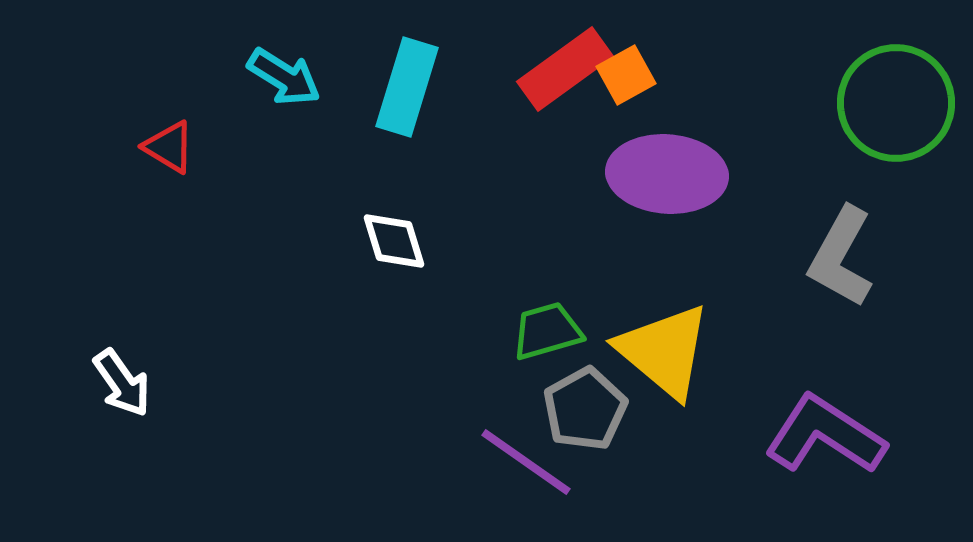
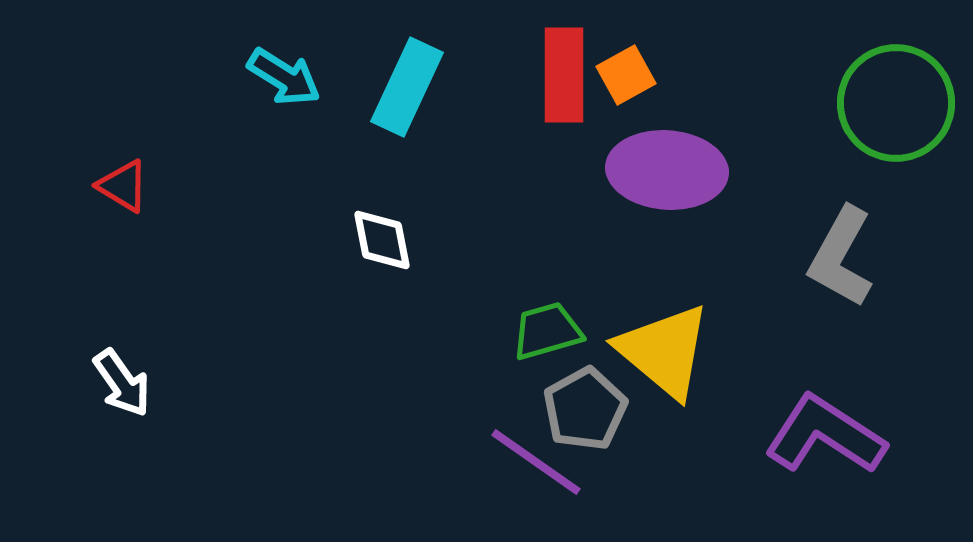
red rectangle: moved 1 px left, 6 px down; rotated 54 degrees counterclockwise
cyan rectangle: rotated 8 degrees clockwise
red triangle: moved 46 px left, 39 px down
purple ellipse: moved 4 px up
white diamond: moved 12 px left, 1 px up; rotated 6 degrees clockwise
purple line: moved 10 px right
